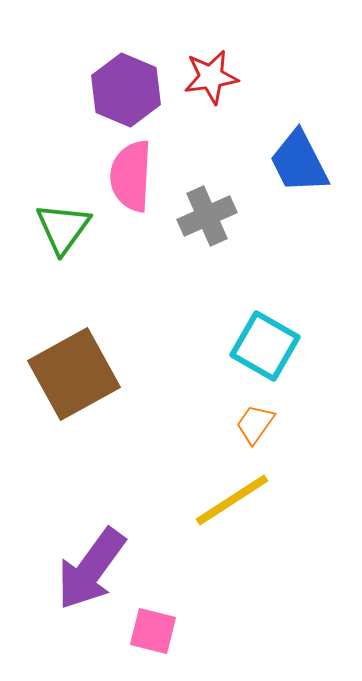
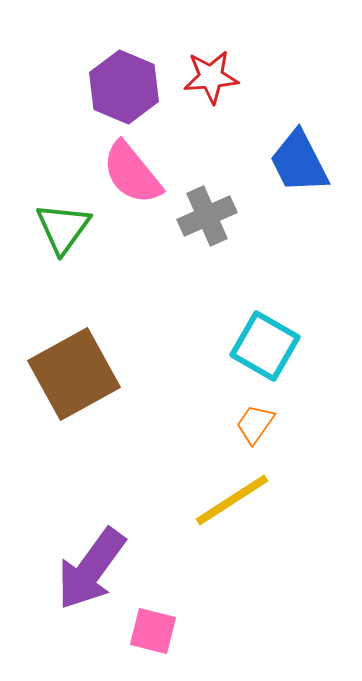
red star: rotated 4 degrees clockwise
purple hexagon: moved 2 px left, 3 px up
pink semicircle: moved 1 px right, 3 px up; rotated 42 degrees counterclockwise
